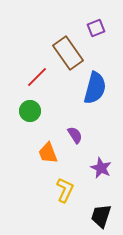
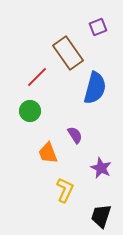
purple square: moved 2 px right, 1 px up
